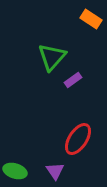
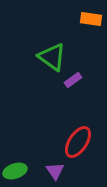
orange rectangle: rotated 25 degrees counterclockwise
green triangle: rotated 36 degrees counterclockwise
red ellipse: moved 3 px down
green ellipse: rotated 35 degrees counterclockwise
